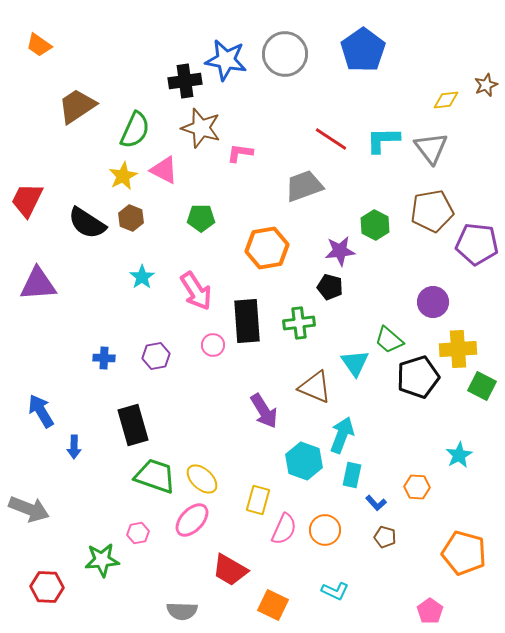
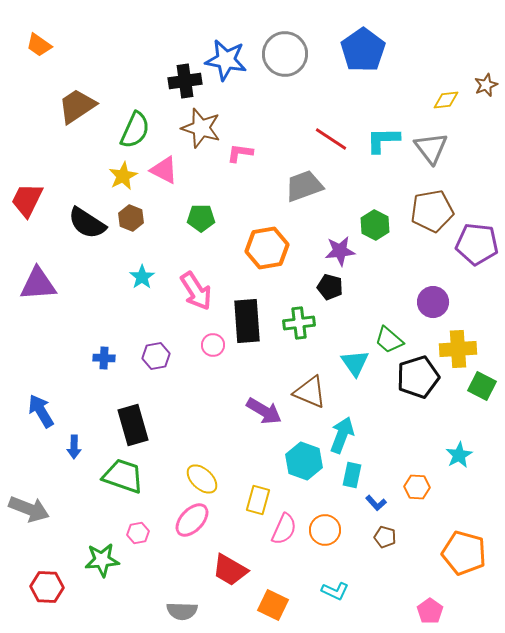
brown triangle at (315, 387): moved 5 px left, 5 px down
purple arrow at (264, 411): rotated 27 degrees counterclockwise
green trapezoid at (155, 476): moved 32 px left
